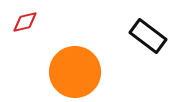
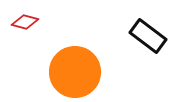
red diamond: rotated 28 degrees clockwise
